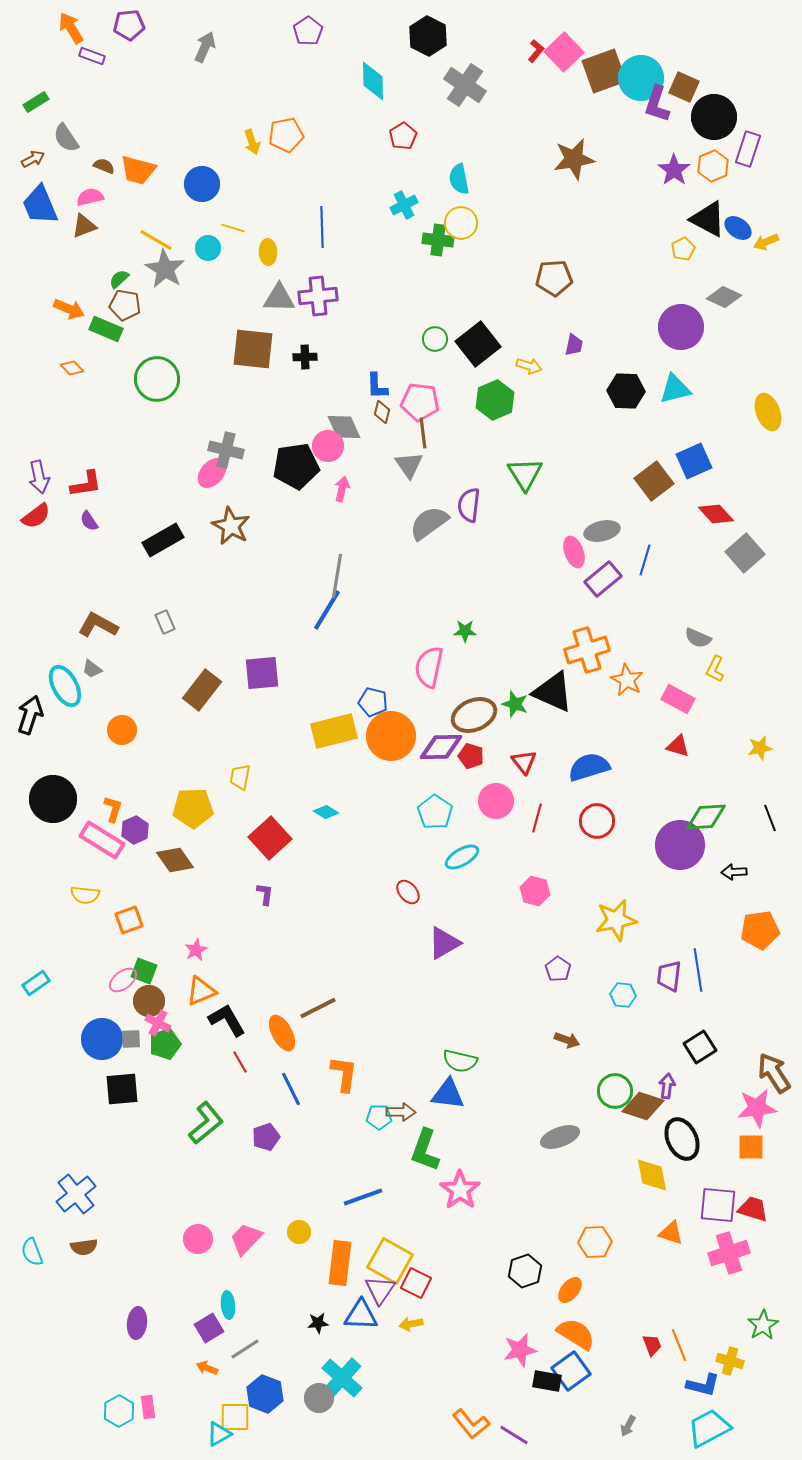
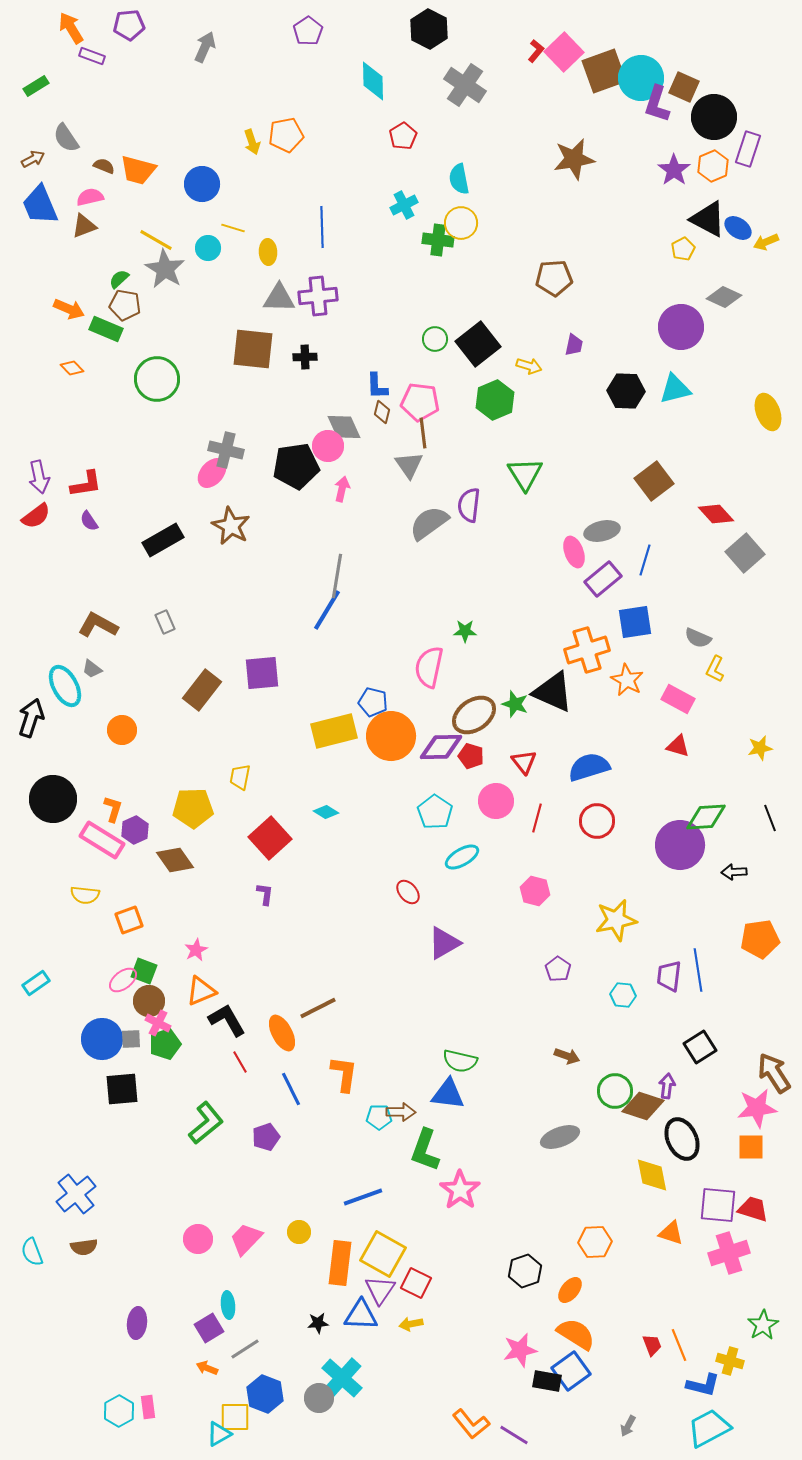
black hexagon at (428, 36): moved 1 px right, 7 px up
green rectangle at (36, 102): moved 16 px up
blue square at (694, 461): moved 59 px left, 161 px down; rotated 15 degrees clockwise
black arrow at (30, 715): moved 1 px right, 3 px down
brown ellipse at (474, 715): rotated 12 degrees counterclockwise
orange pentagon at (760, 930): moved 9 px down
brown arrow at (567, 1040): moved 16 px down
yellow square at (390, 1261): moved 7 px left, 7 px up
